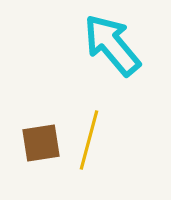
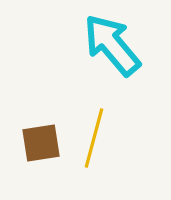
yellow line: moved 5 px right, 2 px up
